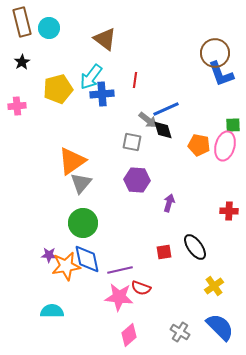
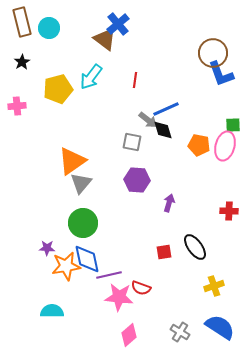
brown circle: moved 2 px left
blue cross: moved 16 px right, 70 px up; rotated 35 degrees counterclockwise
purple star: moved 2 px left, 7 px up
purple line: moved 11 px left, 5 px down
yellow cross: rotated 18 degrees clockwise
blue semicircle: rotated 12 degrees counterclockwise
